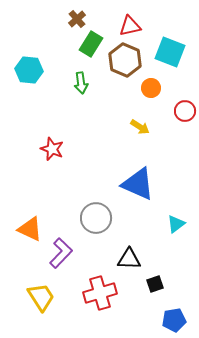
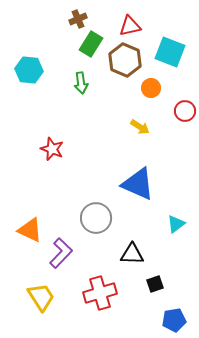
brown cross: moved 1 px right; rotated 18 degrees clockwise
orange triangle: moved 1 px down
black triangle: moved 3 px right, 5 px up
